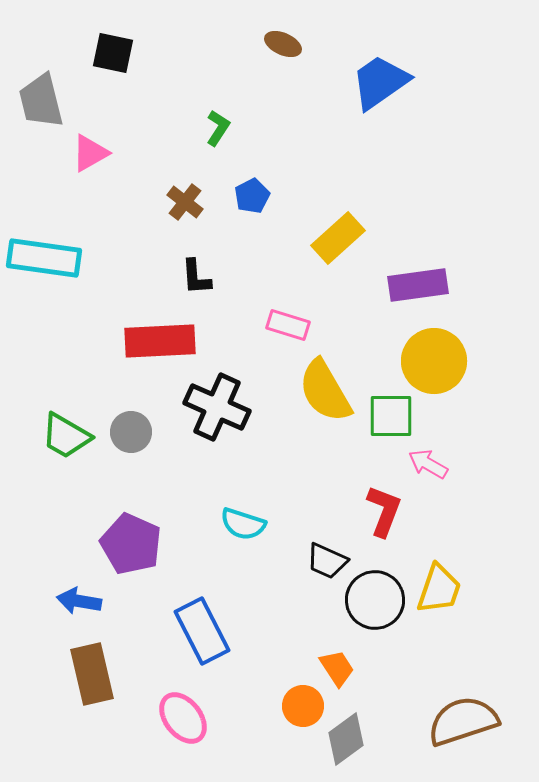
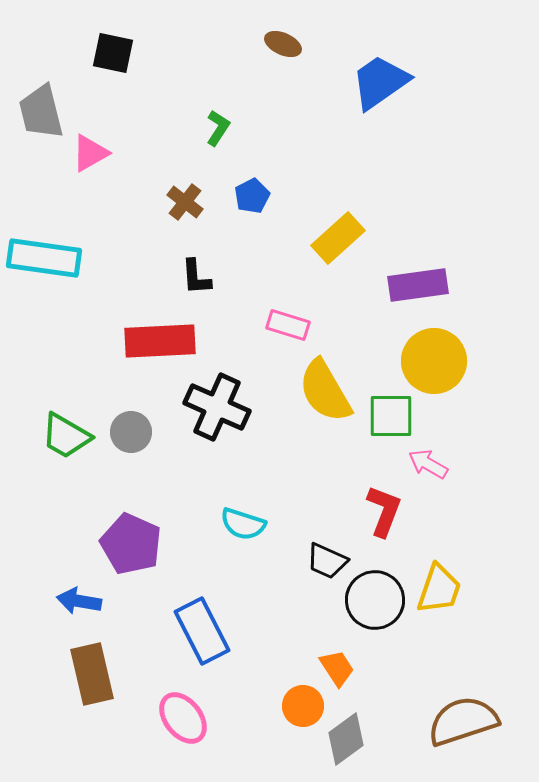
gray trapezoid: moved 11 px down
